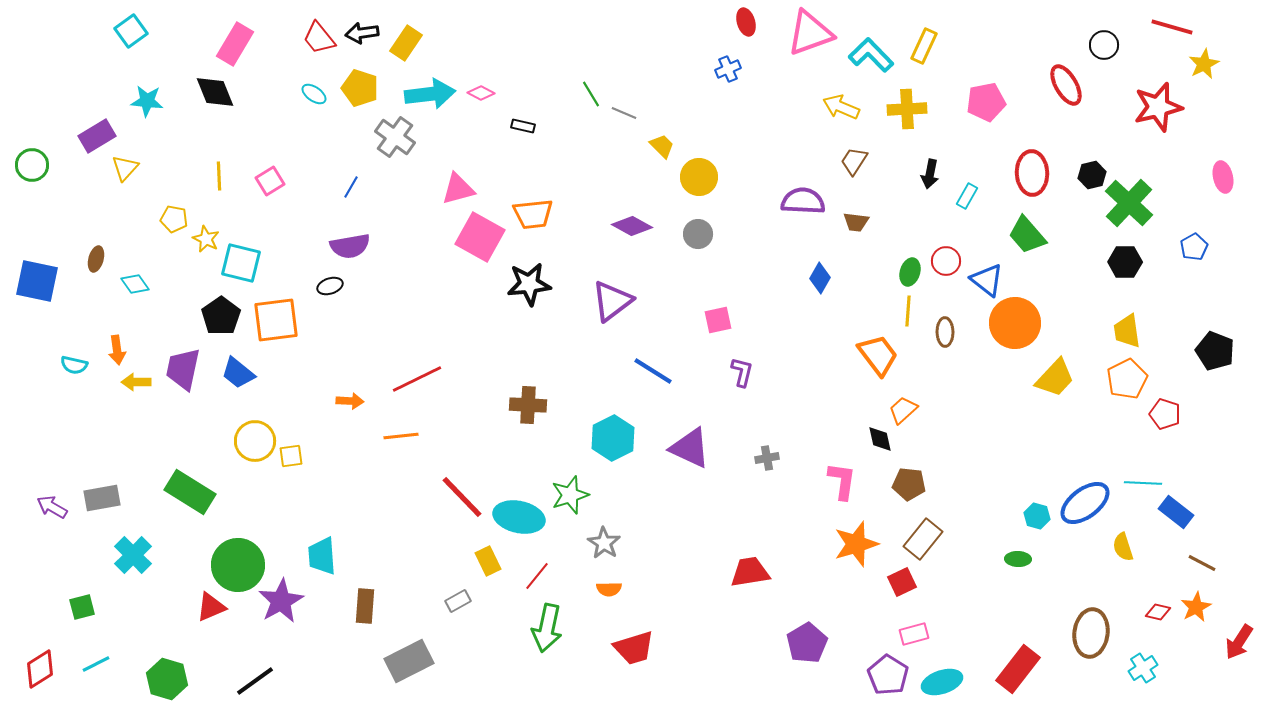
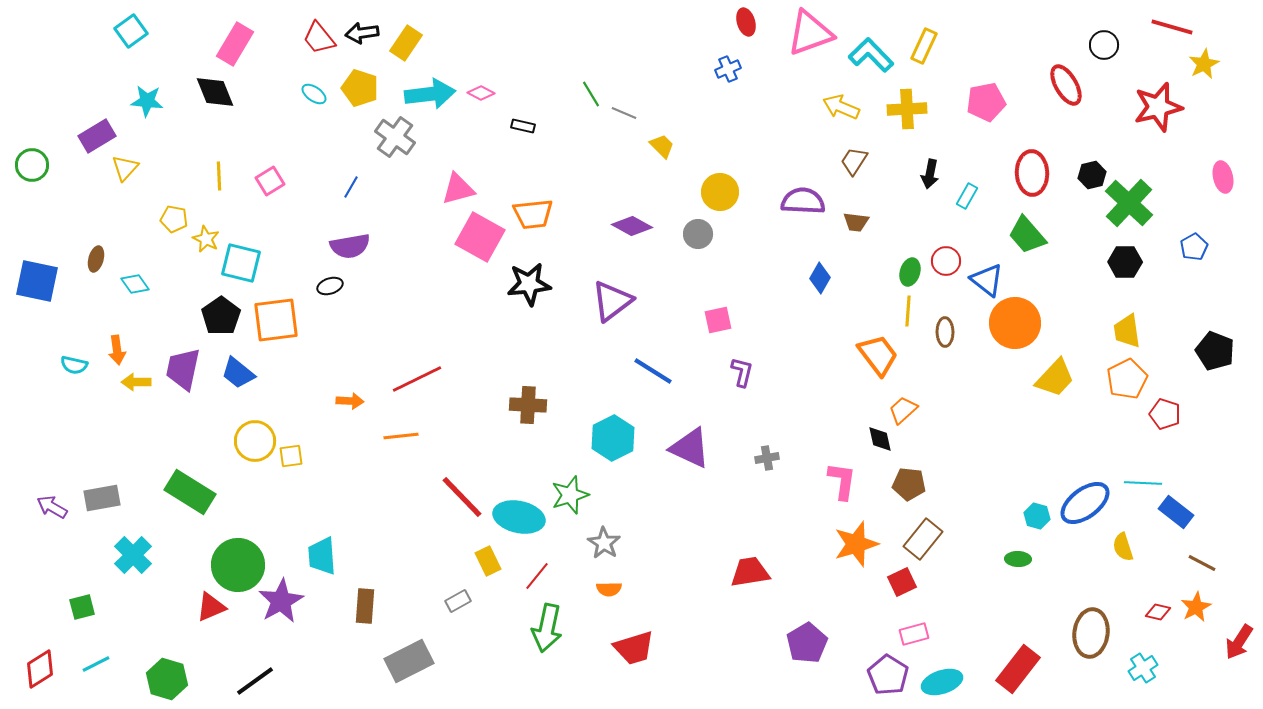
yellow circle at (699, 177): moved 21 px right, 15 px down
